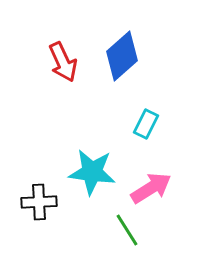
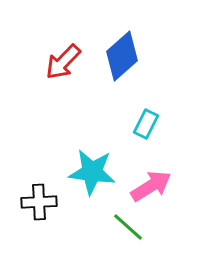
red arrow: rotated 69 degrees clockwise
pink arrow: moved 2 px up
green line: moved 1 px right, 3 px up; rotated 16 degrees counterclockwise
